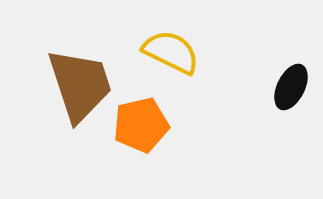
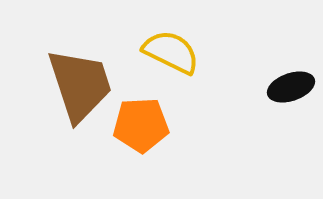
black ellipse: rotated 45 degrees clockwise
orange pentagon: rotated 10 degrees clockwise
